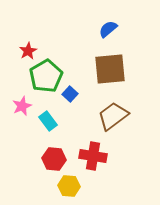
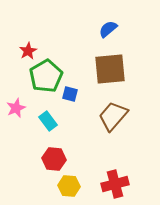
blue square: rotated 28 degrees counterclockwise
pink star: moved 6 px left, 2 px down
brown trapezoid: rotated 12 degrees counterclockwise
red cross: moved 22 px right, 28 px down; rotated 24 degrees counterclockwise
